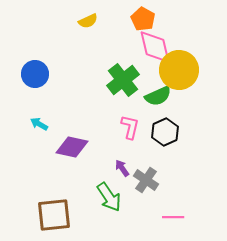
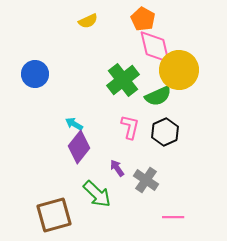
cyan arrow: moved 35 px right
purple diamond: moved 7 px right; rotated 64 degrees counterclockwise
purple arrow: moved 5 px left
green arrow: moved 12 px left, 3 px up; rotated 12 degrees counterclockwise
brown square: rotated 9 degrees counterclockwise
